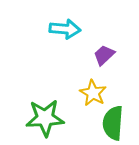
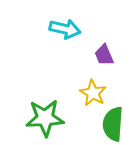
cyan arrow: rotated 8 degrees clockwise
purple trapezoid: rotated 70 degrees counterclockwise
green semicircle: moved 1 px down
